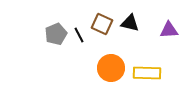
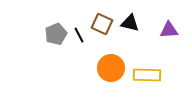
yellow rectangle: moved 2 px down
